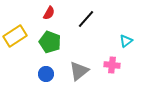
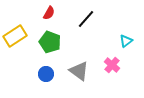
pink cross: rotated 35 degrees clockwise
gray triangle: rotated 45 degrees counterclockwise
